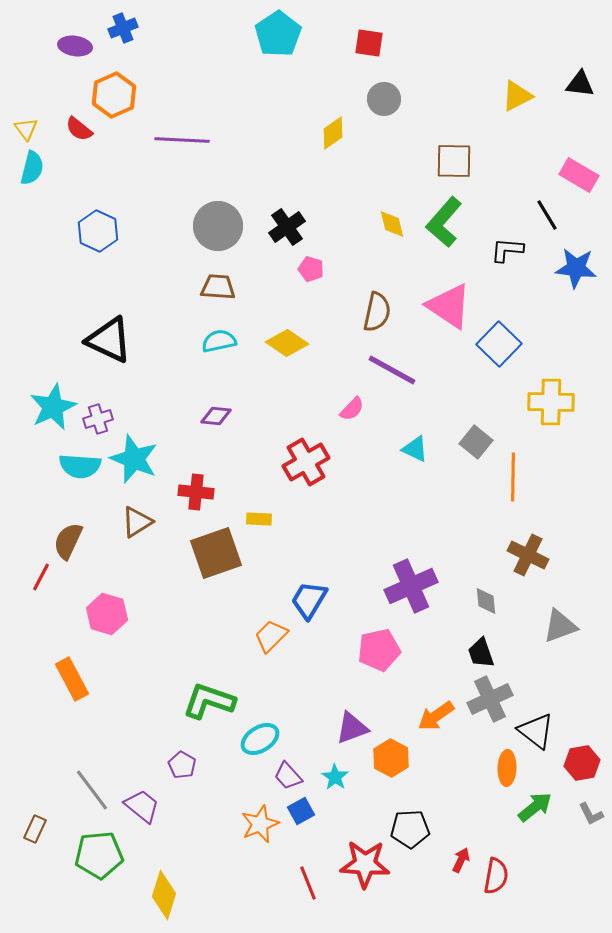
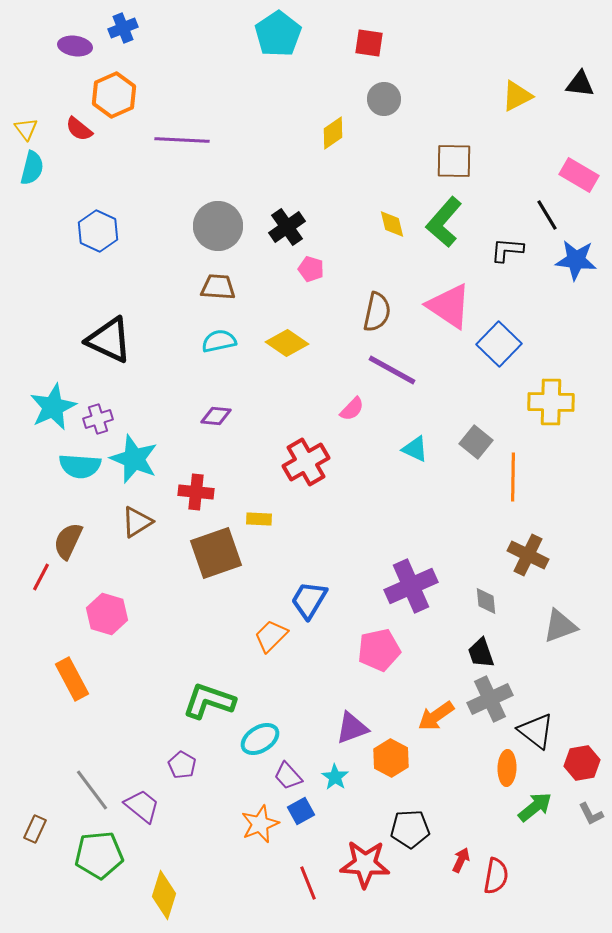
blue star at (576, 268): moved 8 px up
